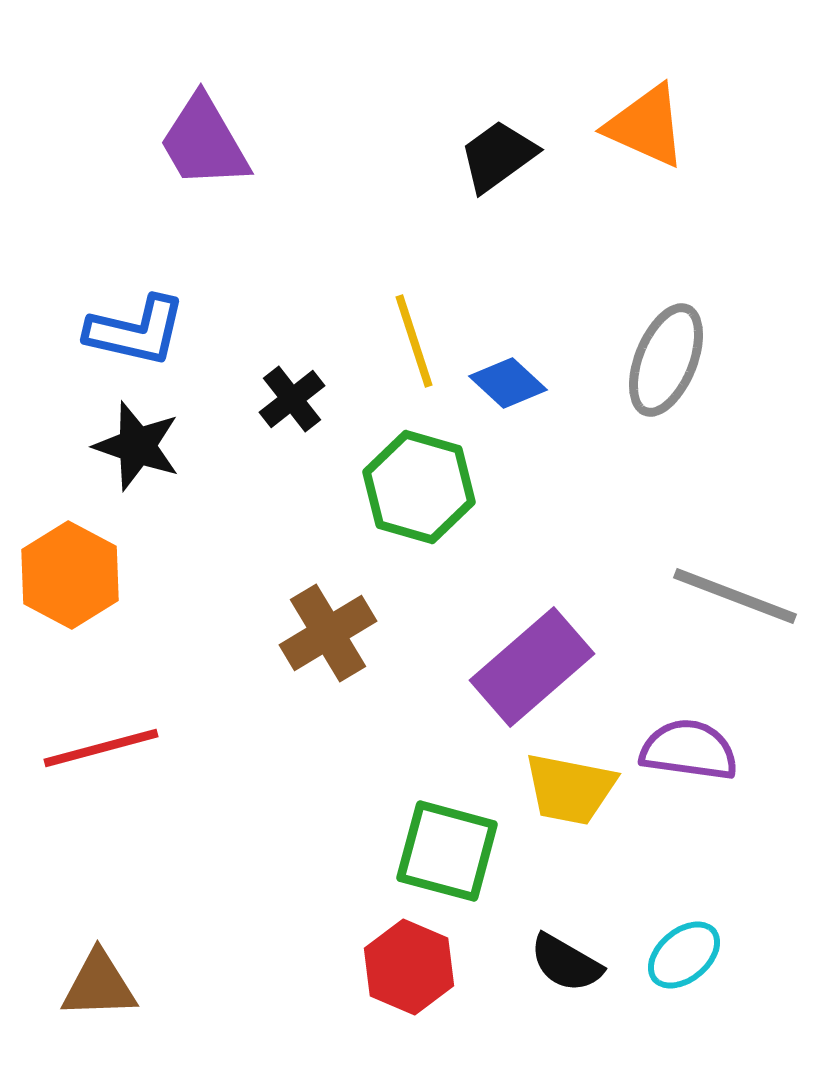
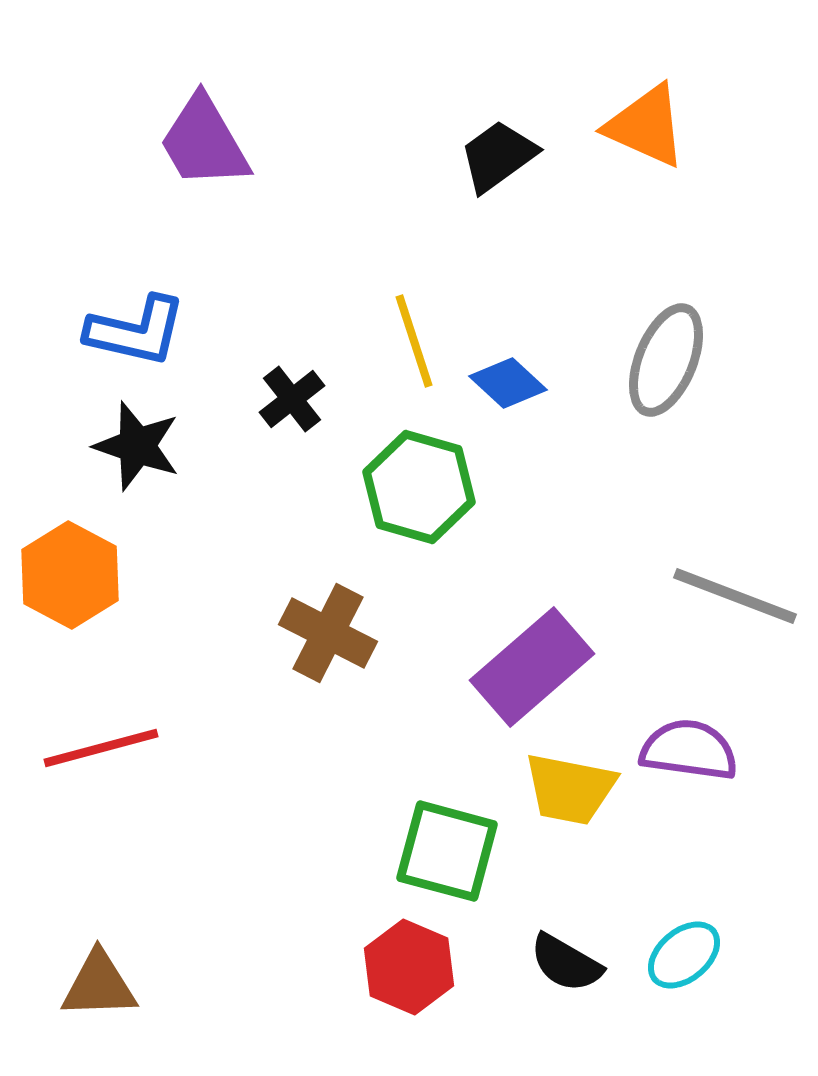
brown cross: rotated 32 degrees counterclockwise
